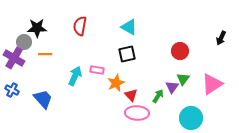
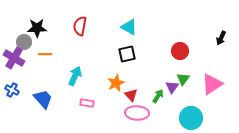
pink rectangle: moved 10 px left, 33 px down
